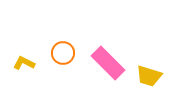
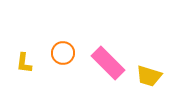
yellow L-shape: rotated 110 degrees counterclockwise
